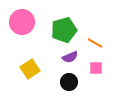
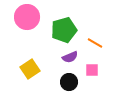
pink circle: moved 5 px right, 5 px up
pink square: moved 4 px left, 2 px down
